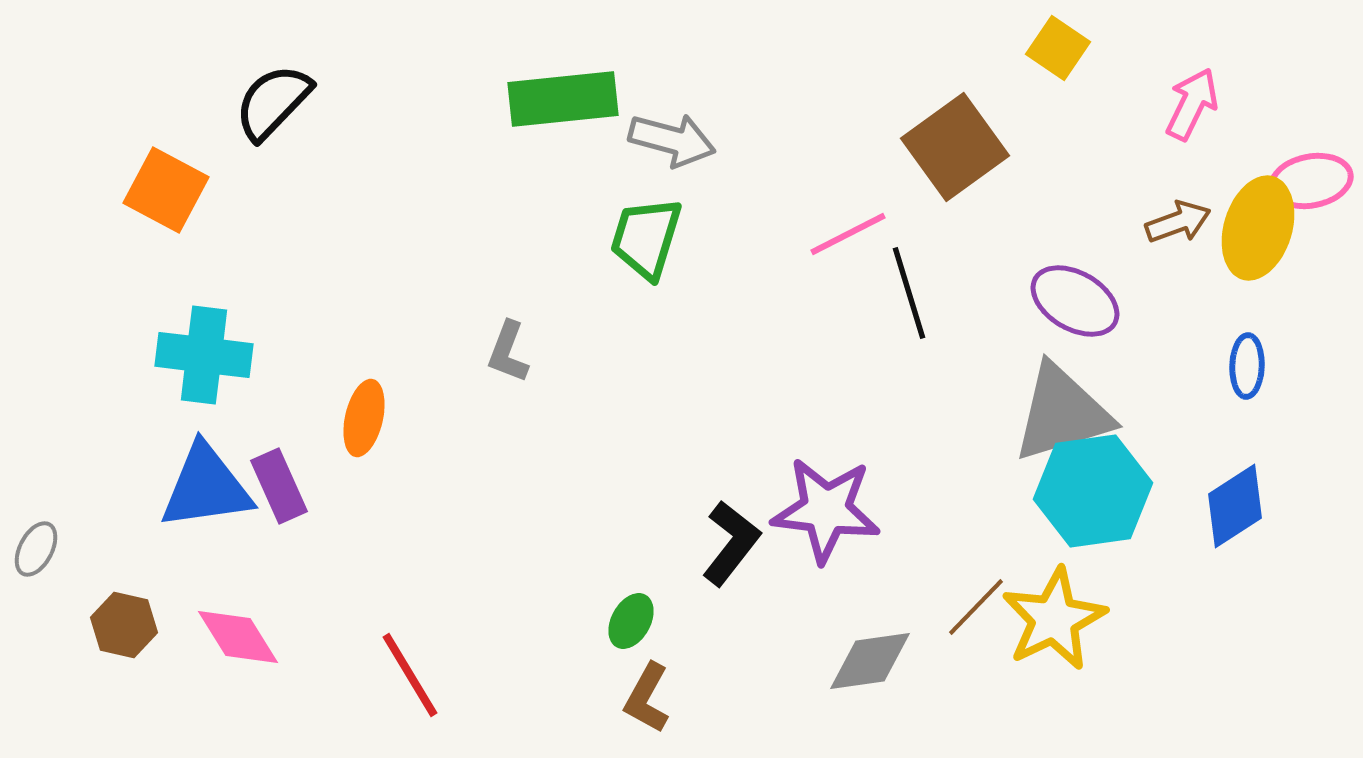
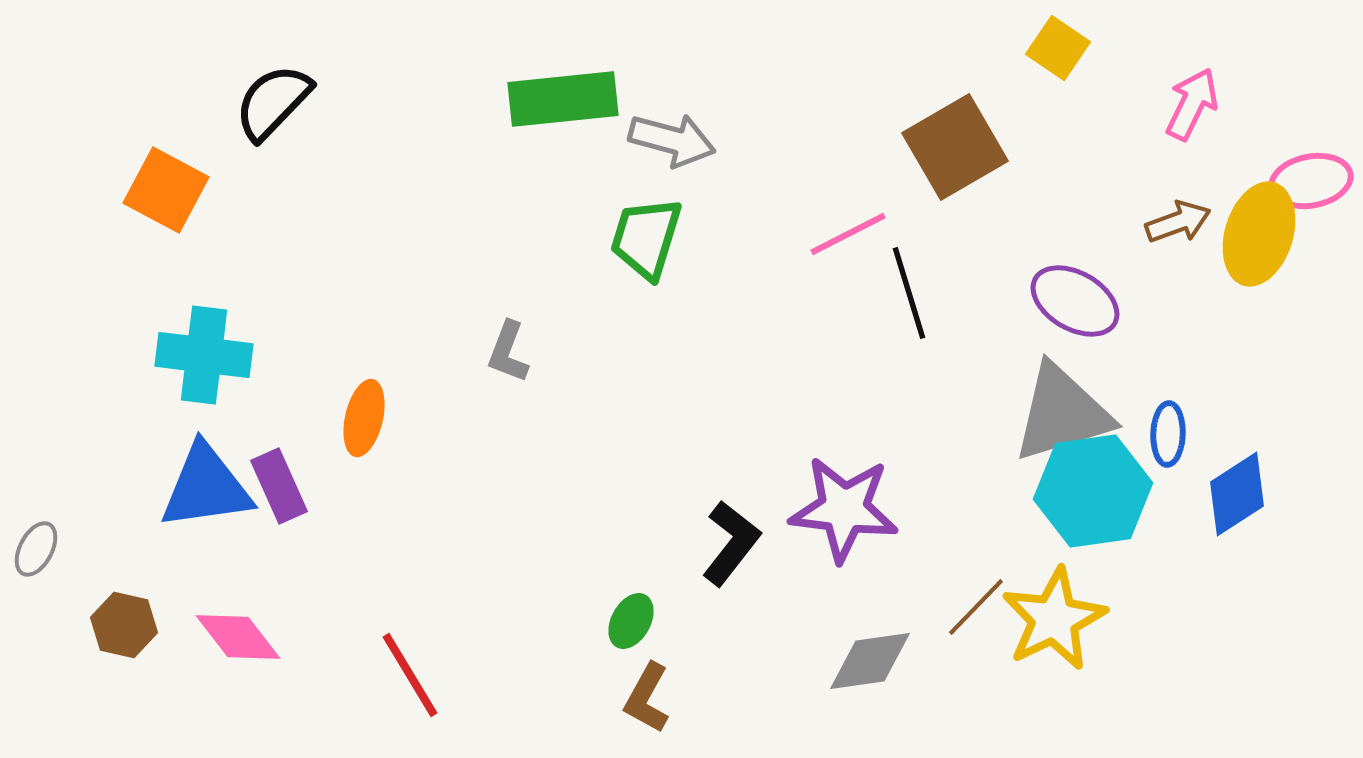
brown square: rotated 6 degrees clockwise
yellow ellipse: moved 1 px right, 6 px down
blue ellipse: moved 79 px left, 68 px down
blue diamond: moved 2 px right, 12 px up
purple star: moved 18 px right, 1 px up
pink diamond: rotated 6 degrees counterclockwise
